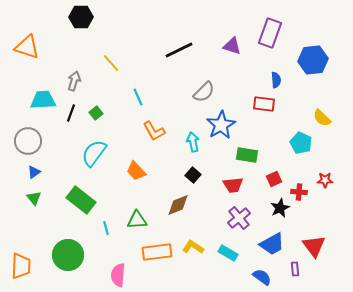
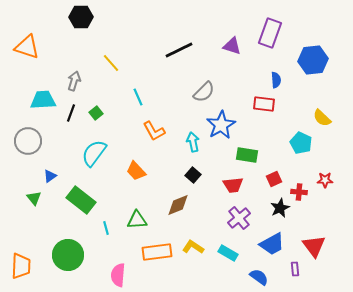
blue triangle at (34, 172): moved 16 px right, 4 px down
blue semicircle at (262, 277): moved 3 px left
